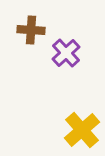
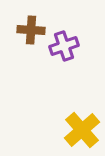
purple cross: moved 2 px left, 7 px up; rotated 24 degrees clockwise
